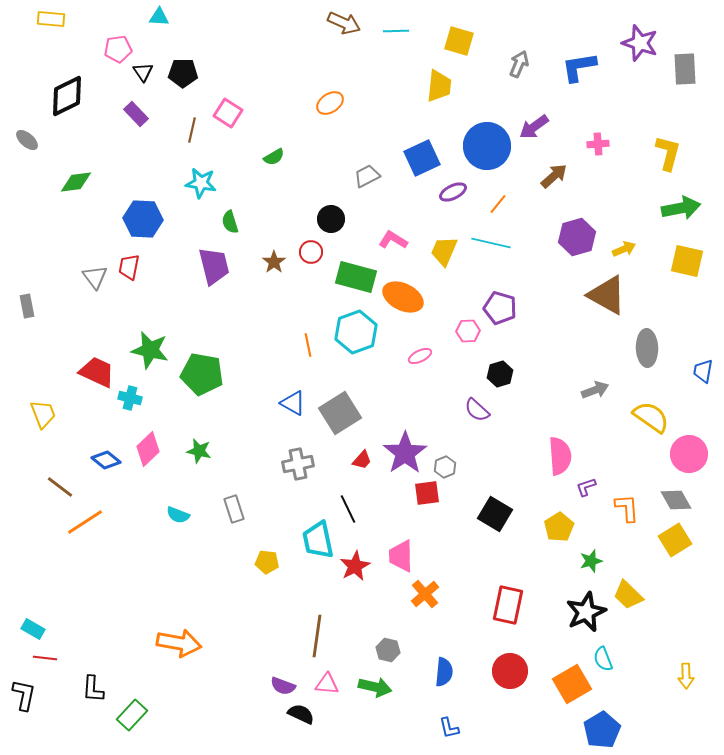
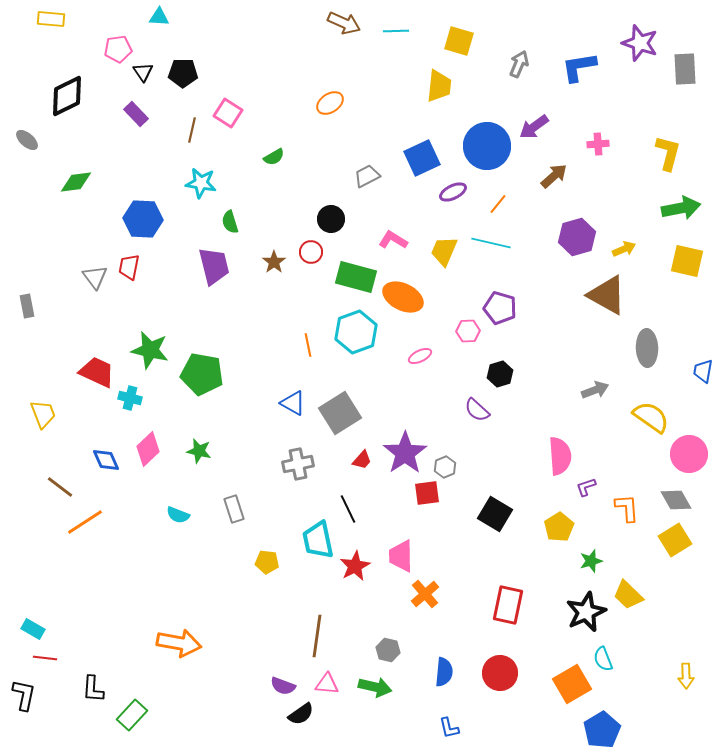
blue diamond at (106, 460): rotated 28 degrees clockwise
red circle at (510, 671): moved 10 px left, 2 px down
black semicircle at (301, 714): rotated 120 degrees clockwise
